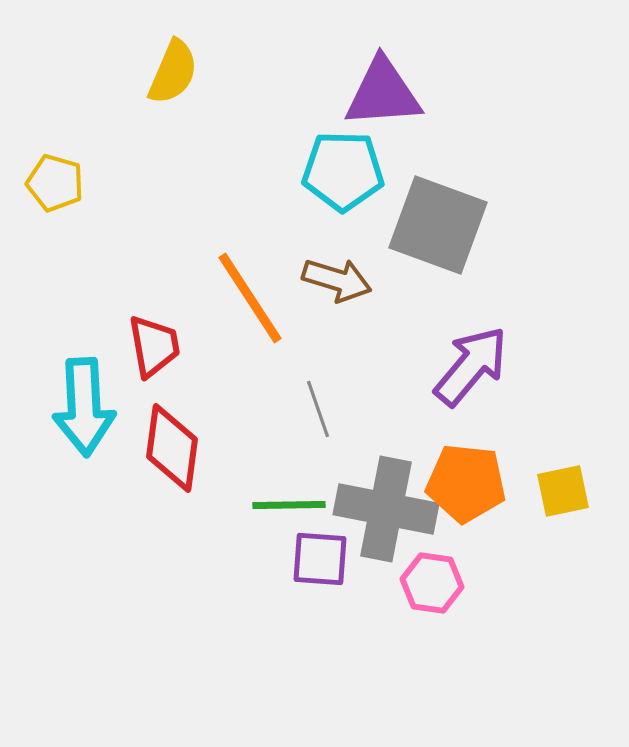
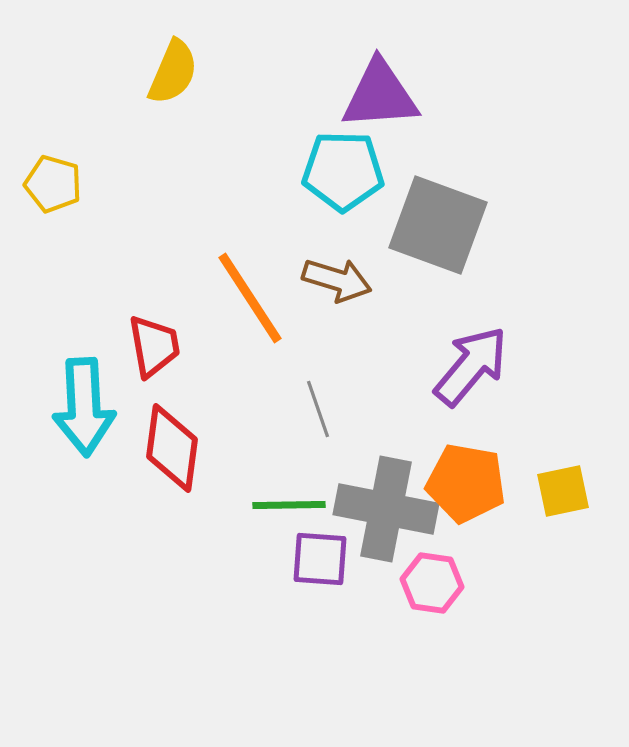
purple triangle: moved 3 px left, 2 px down
yellow pentagon: moved 2 px left, 1 px down
orange pentagon: rotated 4 degrees clockwise
